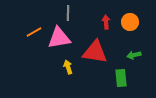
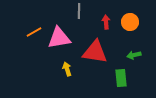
gray line: moved 11 px right, 2 px up
yellow arrow: moved 1 px left, 2 px down
